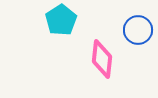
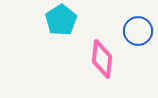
blue circle: moved 1 px down
